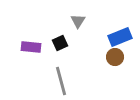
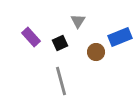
purple rectangle: moved 10 px up; rotated 42 degrees clockwise
brown circle: moved 19 px left, 5 px up
